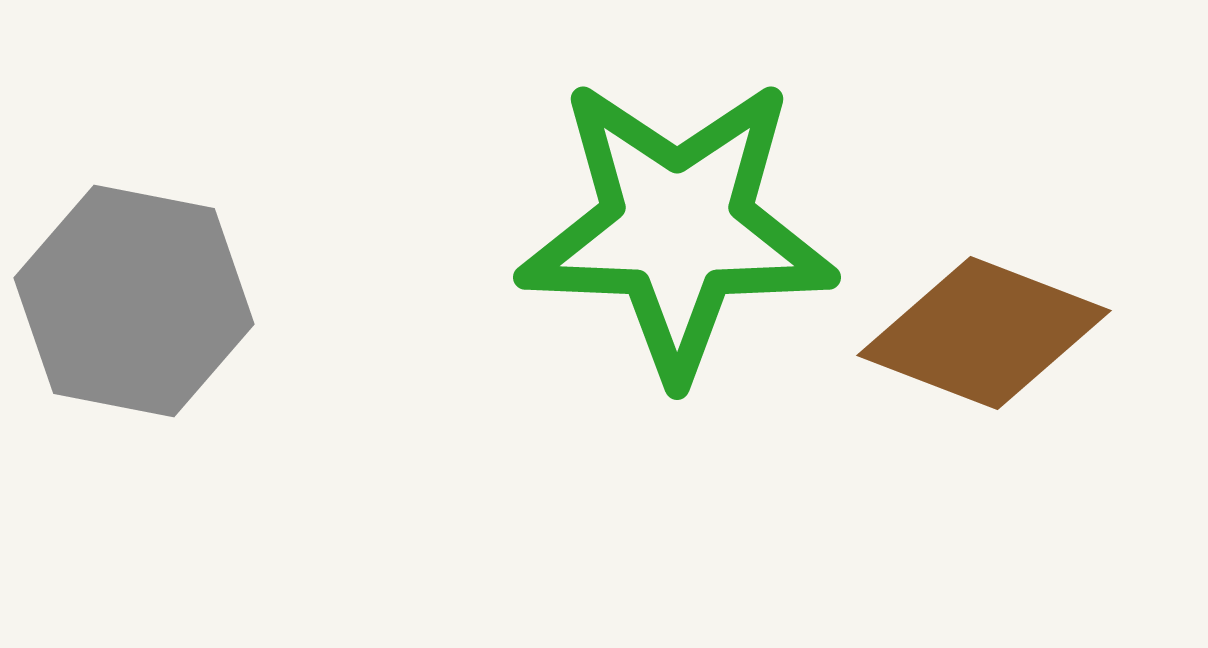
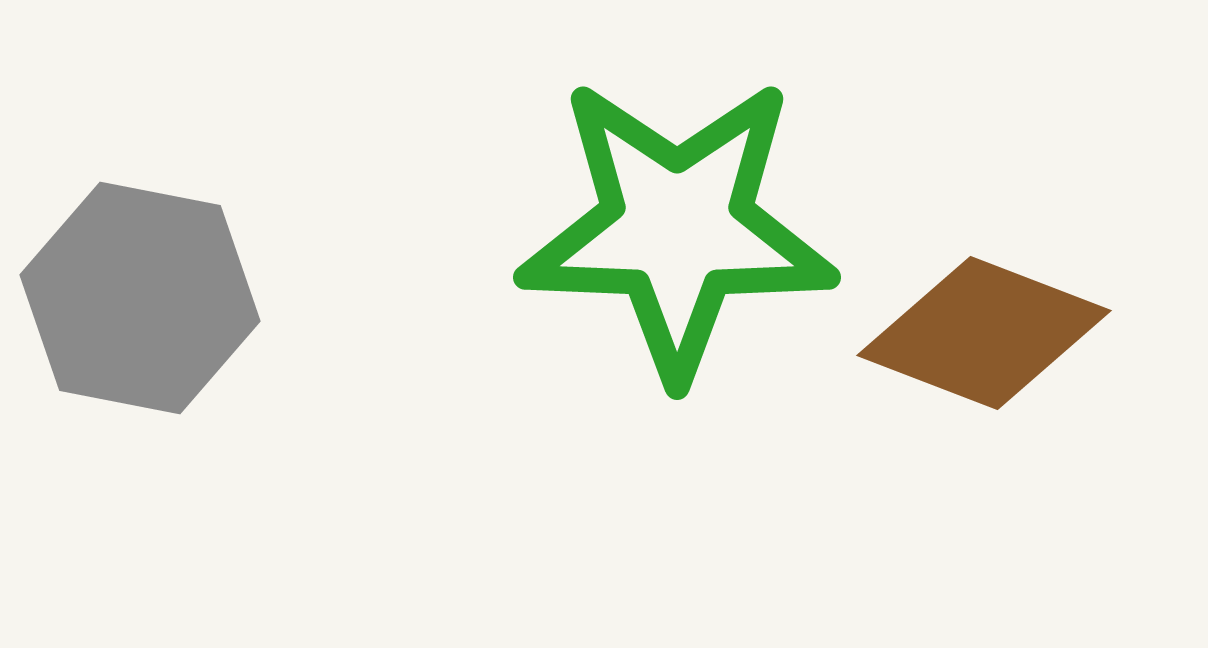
gray hexagon: moved 6 px right, 3 px up
